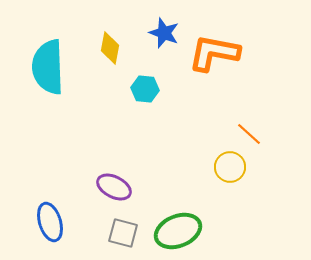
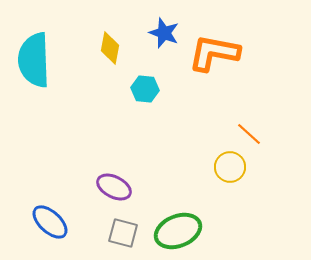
cyan semicircle: moved 14 px left, 7 px up
blue ellipse: rotated 30 degrees counterclockwise
